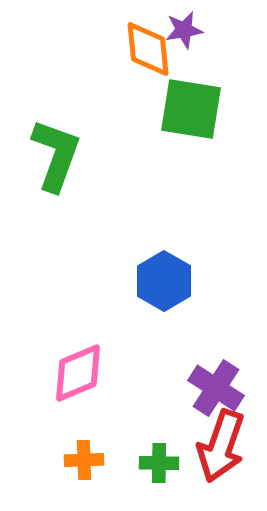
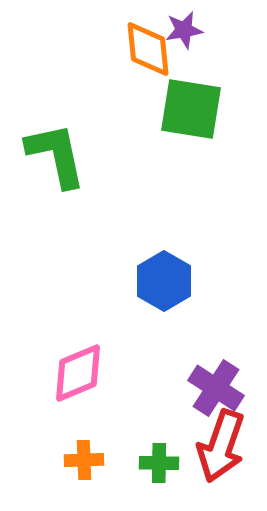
green L-shape: rotated 32 degrees counterclockwise
